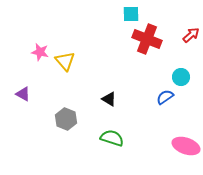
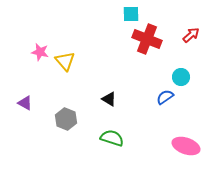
purple triangle: moved 2 px right, 9 px down
